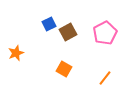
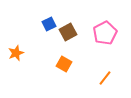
orange square: moved 5 px up
